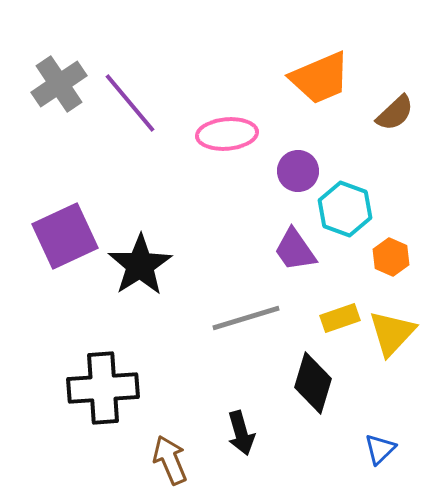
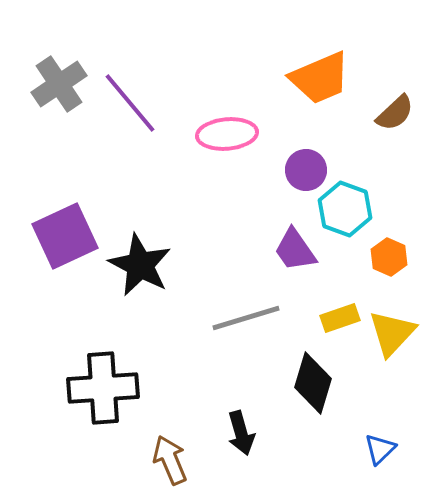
purple circle: moved 8 px right, 1 px up
orange hexagon: moved 2 px left
black star: rotated 12 degrees counterclockwise
